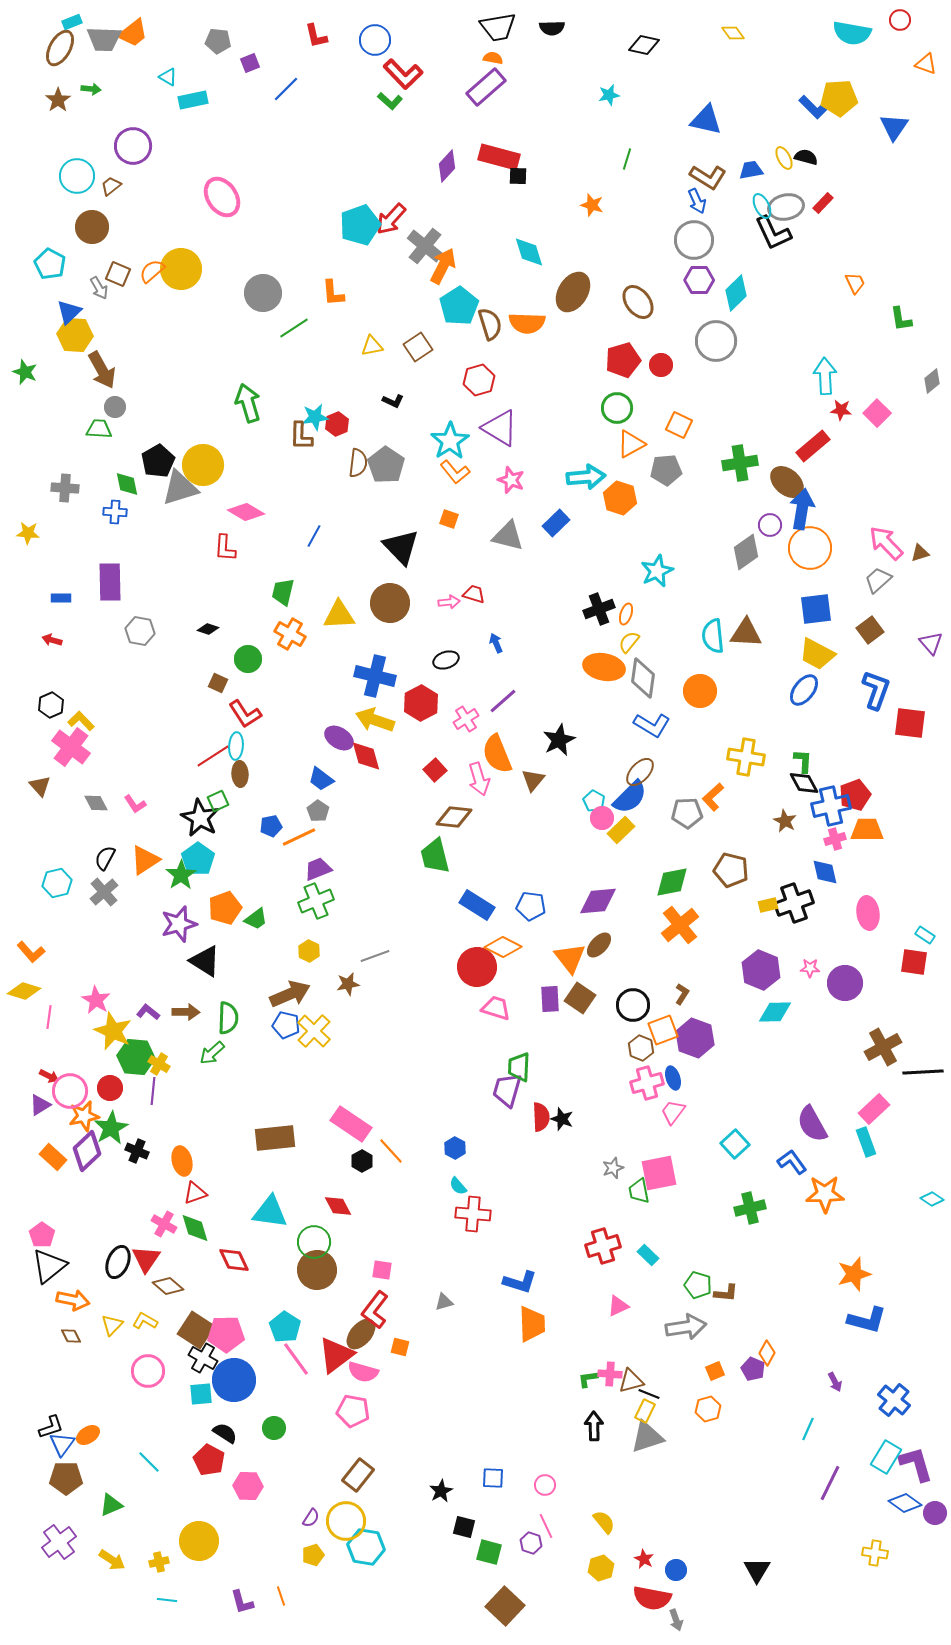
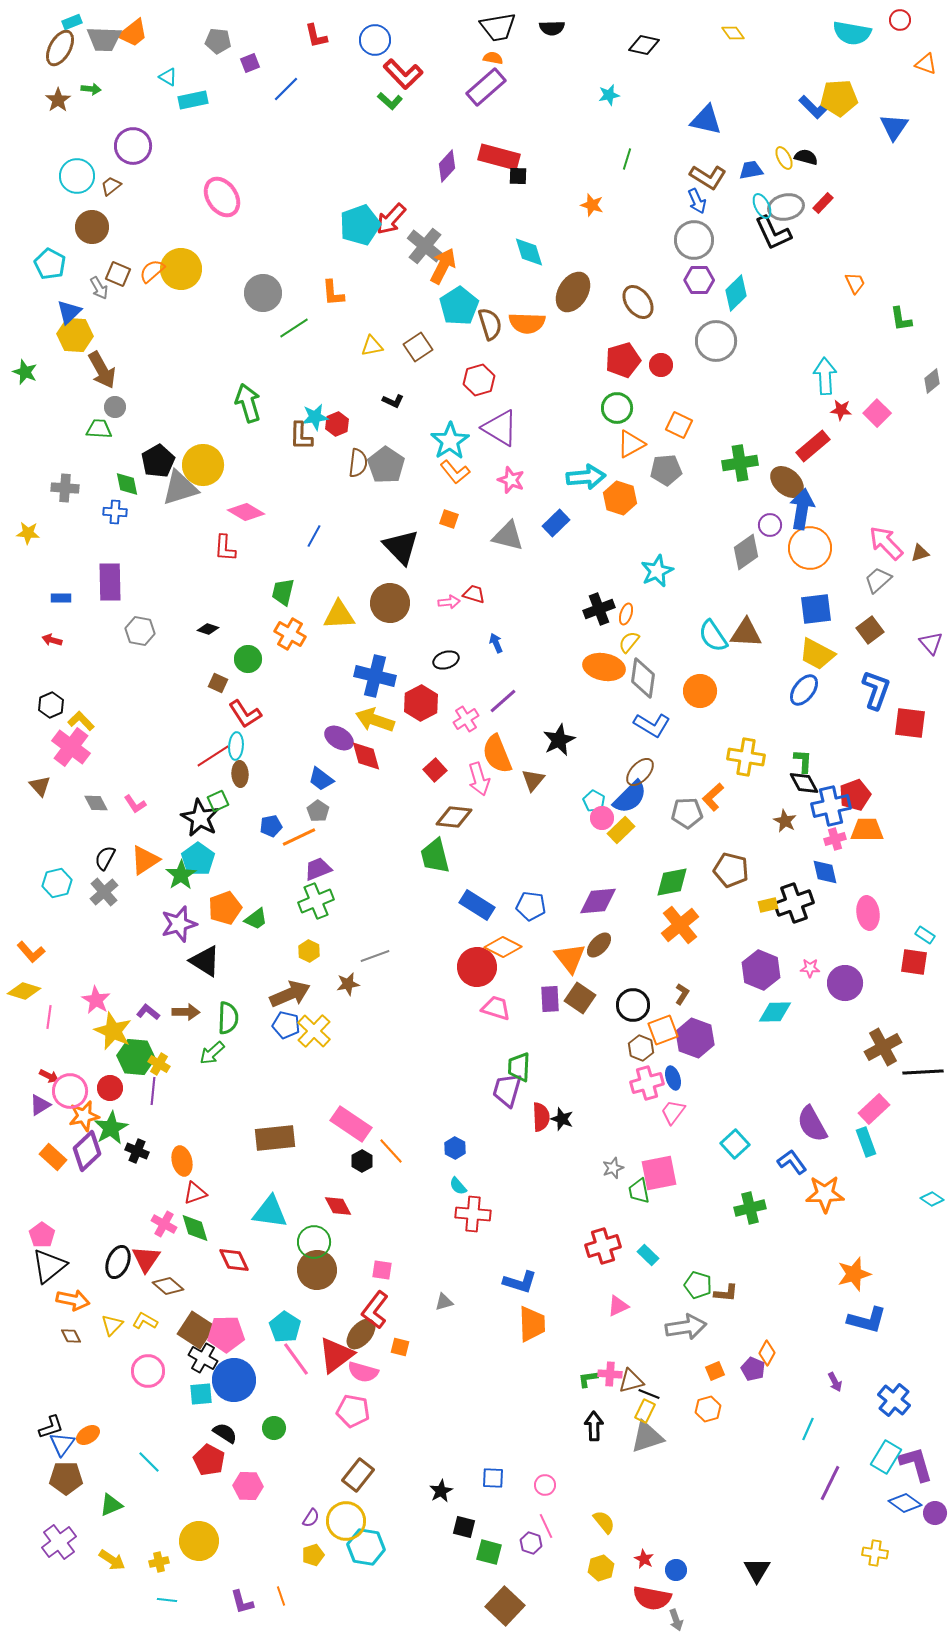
cyan semicircle at (713, 636): rotated 28 degrees counterclockwise
